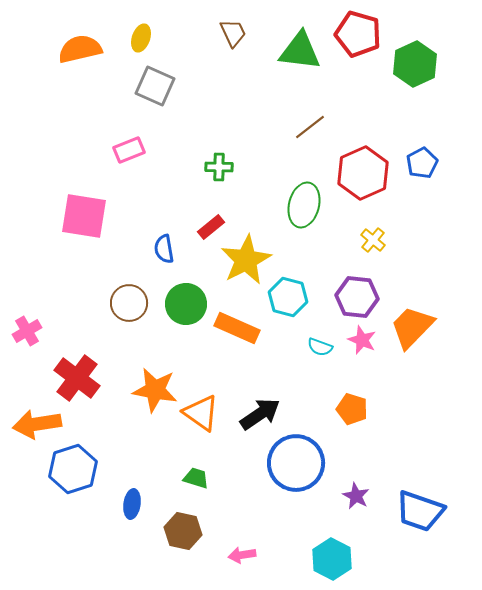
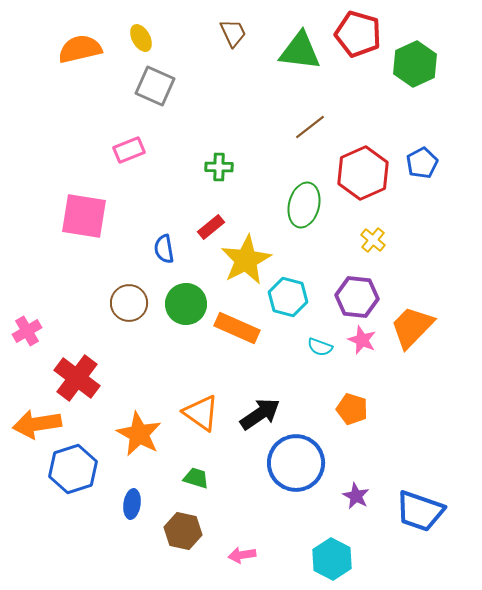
yellow ellipse at (141, 38): rotated 48 degrees counterclockwise
orange star at (155, 390): moved 16 px left, 44 px down; rotated 18 degrees clockwise
